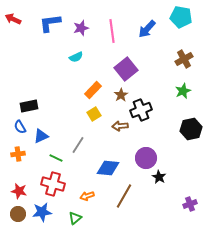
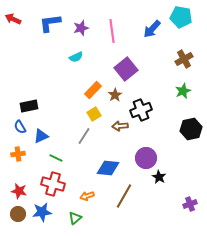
blue arrow: moved 5 px right
brown star: moved 6 px left
gray line: moved 6 px right, 9 px up
